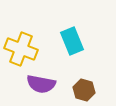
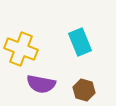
cyan rectangle: moved 8 px right, 1 px down
